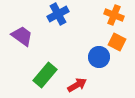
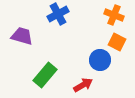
purple trapezoid: rotated 20 degrees counterclockwise
blue circle: moved 1 px right, 3 px down
red arrow: moved 6 px right
